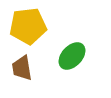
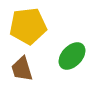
brown trapezoid: moved 1 px down; rotated 8 degrees counterclockwise
